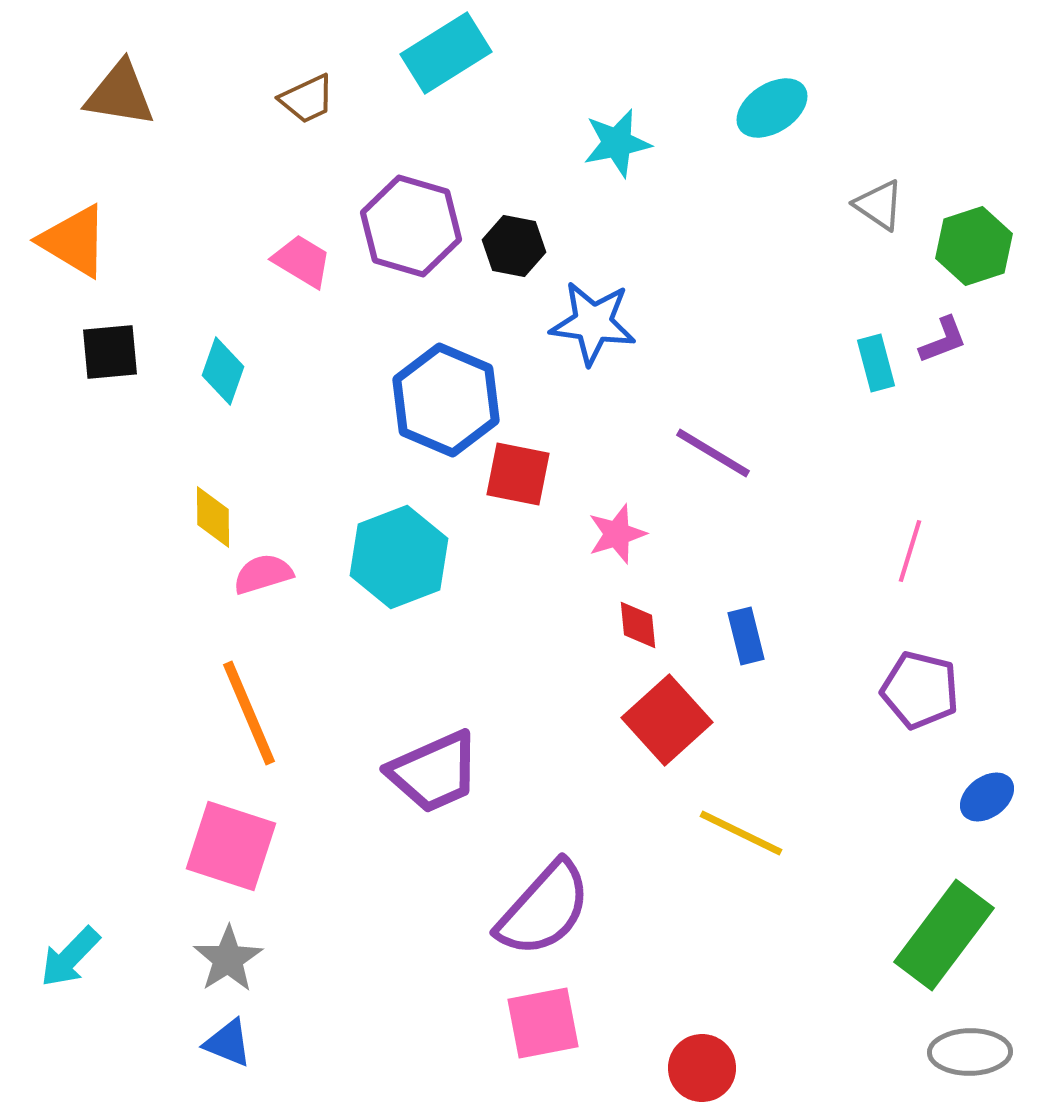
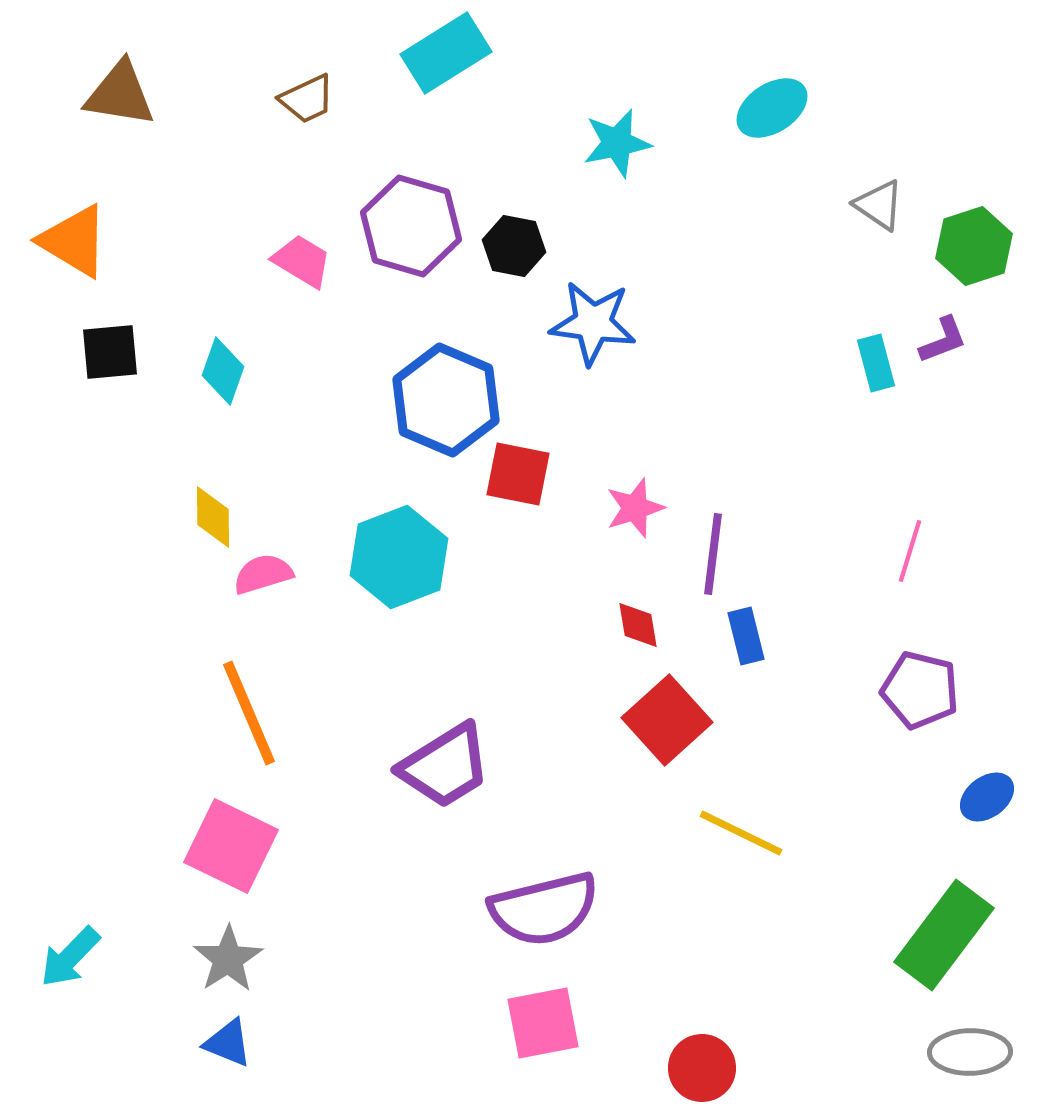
purple line at (713, 453): moved 101 px down; rotated 66 degrees clockwise
pink star at (617, 534): moved 18 px right, 26 px up
red diamond at (638, 625): rotated 4 degrees counterclockwise
purple trapezoid at (434, 772): moved 11 px right, 6 px up; rotated 8 degrees counterclockwise
pink square at (231, 846): rotated 8 degrees clockwise
purple semicircle at (544, 909): rotated 34 degrees clockwise
